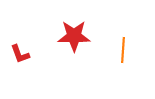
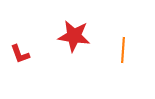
red star: rotated 8 degrees clockwise
